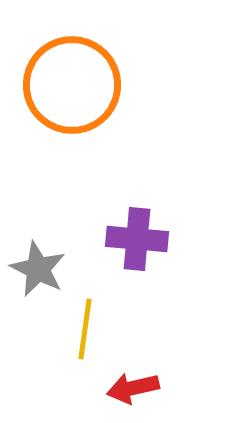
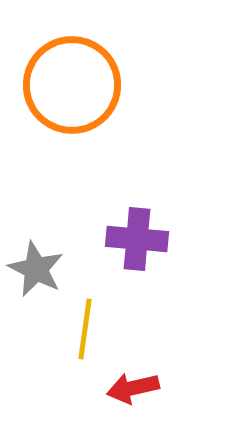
gray star: moved 2 px left
